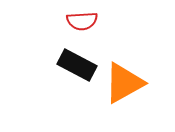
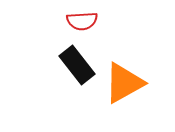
black rectangle: rotated 24 degrees clockwise
